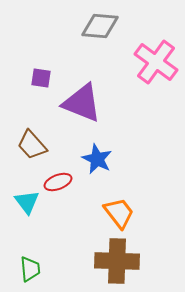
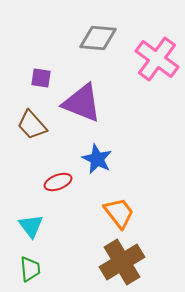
gray diamond: moved 2 px left, 12 px down
pink cross: moved 1 px right, 3 px up
brown trapezoid: moved 20 px up
cyan triangle: moved 4 px right, 24 px down
brown cross: moved 5 px right, 1 px down; rotated 33 degrees counterclockwise
